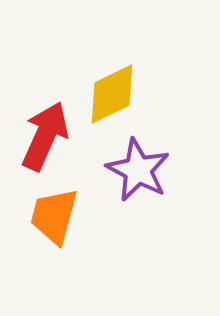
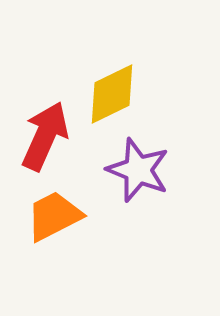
purple star: rotated 6 degrees counterclockwise
orange trapezoid: rotated 48 degrees clockwise
